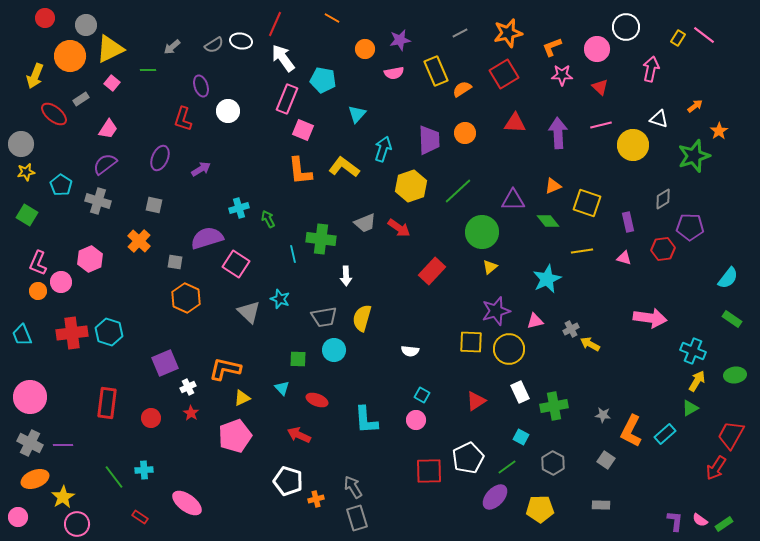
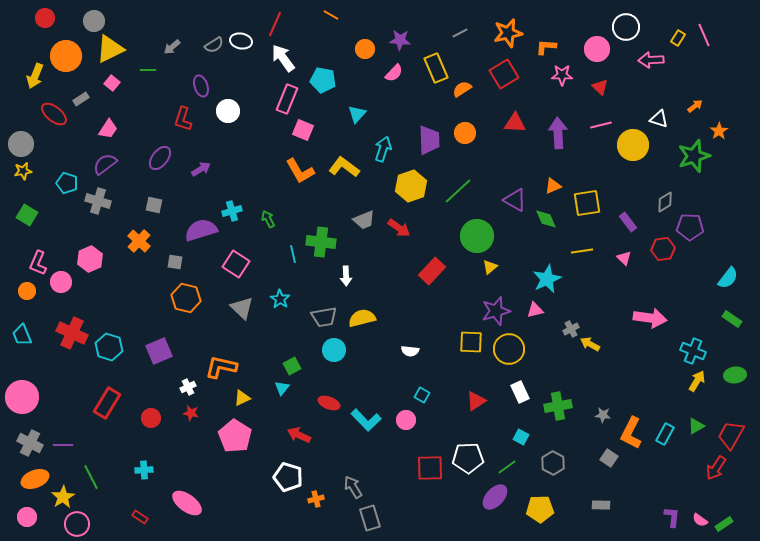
orange line at (332, 18): moved 1 px left, 3 px up
gray circle at (86, 25): moved 8 px right, 4 px up
pink line at (704, 35): rotated 30 degrees clockwise
purple star at (400, 40): rotated 15 degrees clockwise
orange L-shape at (552, 47): moved 6 px left; rotated 25 degrees clockwise
orange circle at (70, 56): moved 4 px left
pink arrow at (651, 69): moved 9 px up; rotated 105 degrees counterclockwise
yellow rectangle at (436, 71): moved 3 px up
pink semicircle at (394, 73): rotated 36 degrees counterclockwise
purple ellipse at (160, 158): rotated 15 degrees clockwise
orange L-shape at (300, 171): rotated 24 degrees counterclockwise
yellow star at (26, 172): moved 3 px left, 1 px up
cyan pentagon at (61, 185): moved 6 px right, 2 px up; rotated 15 degrees counterclockwise
gray diamond at (663, 199): moved 2 px right, 3 px down
purple triangle at (513, 200): moved 2 px right; rotated 30 degrees clockwise
yellow square at (587, 203): rotated 28 degrees counterclockwise
cyan cross at (239, 208): moved 7 px left, 3 px down
green diamond at (548, 221): moved 2 px left, 2 px up; rotated 15 degrees clockwise
purple rectangle at (628, 222): rotated 24 degrees counterclockwise
gray trapezoid at (365, 223): moved 1 px left, 3 px up
green circle at (482, 232): moved 5 px left, 4 px down
purple semicircle at (207, 238): moved 6 px left, 8 px up
green cross at (321, 239): moved 3 px down
pink triangle at (624, 258): rotated 28 degrees clockwise
orange circle at (38, 291): moved 11 px left
orange hexagon at (186, 298): rotated 12 degrees counterclockwise
cyan star at (280, 299): rotated 12 degrees clockwise
gray triangle at (249, 312): moved 7 px left, 4 px up
yellow semicircle at (362, 318): rotated 60 degrees clockwise
pink triangle at (535, 321): moved 11 px up
cyan hexagon at (109, 332): moved 15 px down
red cross at (72, 333): rotated 32 degrees clockwise
green square at (298, 359): moved 6 px left, 7 px down; rotated 30 degrees counterclockwise
purple square at (165, 363): moved 6 px left, 12 px up
orange L-shape at (225, 369): moved 4 px left, 2 px up
cyan triangle at (282, 388): rotated 21 degrees clockwise
pink circle at (30, 397): moved 8 px left
red ellipse at (317, 400): moved 12 px right, 3 px down
red rectangle at (107, 403): rotated 24 degrees clockwise
green cross at (554, 406): moved 4 px right
green triangle at (690, 408): moved 6 px right, 18 px down
red star at (191, 413): rotated 21 degrees counterclockwise
cyan L-shape at (366, 420): rotated 40 degrees counterclockwise
pink circle at (416, 420): moved 10 px left
orange L-shape at (631, 431): moved 2 px down
cyan rectangle at (665, 434): rotated 20 degrees counterclockwise
pink pentagon at (235, 436): rotated 20 degrees counterclockwise
white pentagon at (468, 458): rotated 24 degrees clockwise
gray square at (606, 460): moved 3 px right, 2 px up
red square at (429, 471): moved 1 px right, 3 px up
green line at (114, 477): moved 23 px left; rotated 10 degrees clockwise
white pentagon at (288, 481): moved 4 px up
pink circle at (18, 517): moved 9 px right
gray rectangle at (357, 518): moved 13 px right
purple L-shape at (675, 521): moved 3 px left, 4 px up
